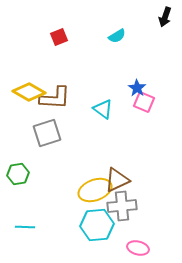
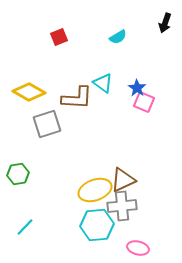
black arrow: moved 6 px down
cyan semicircle: moved 1 px right, 1 px down
brown L-shape: moved 22 px right
cyan triangle: moved 26 px up
gray square: moved 9 px up
brown triangle: moved 6 px right
cyan line: rotated 48 degrees counterclockwise
